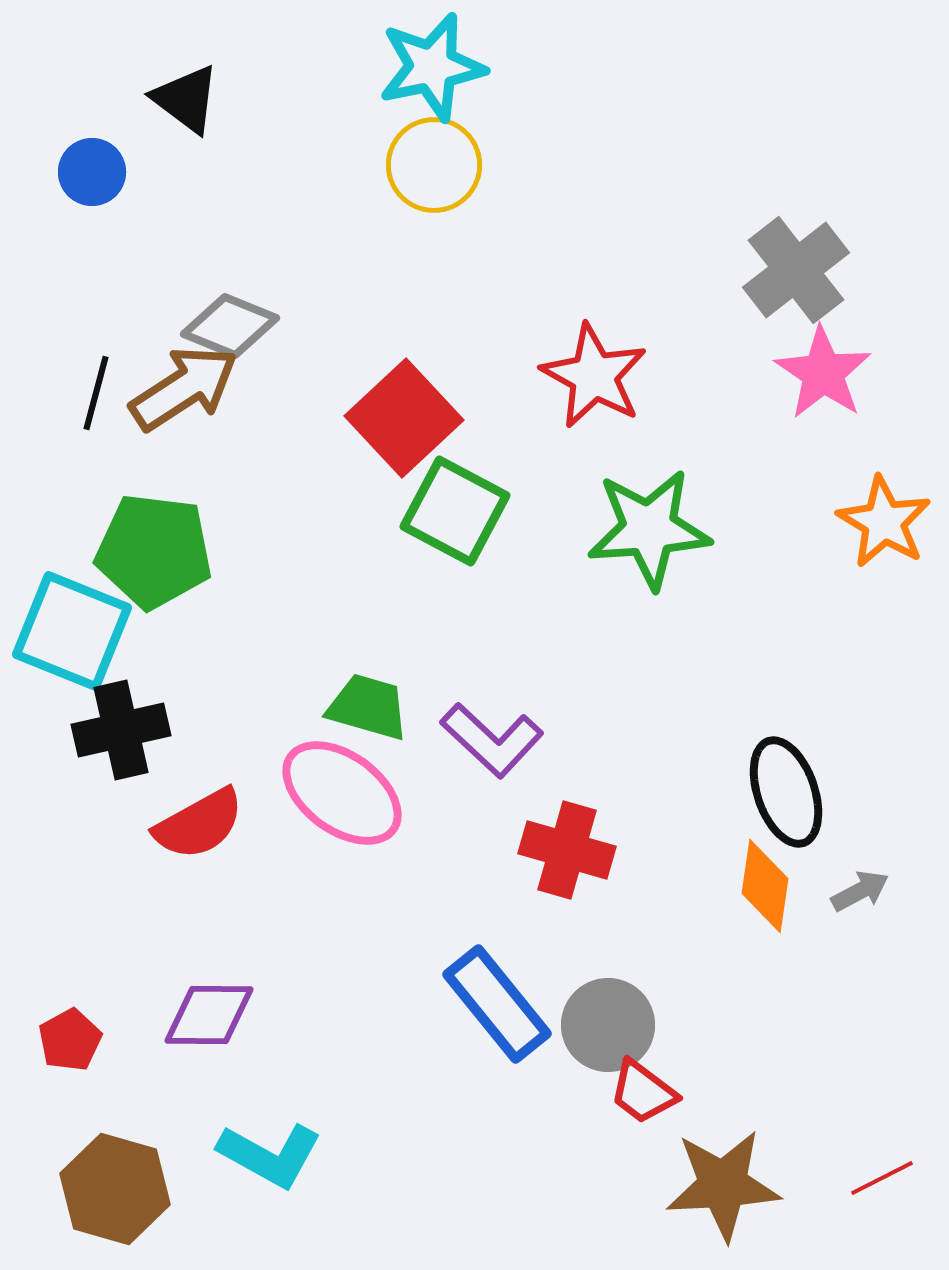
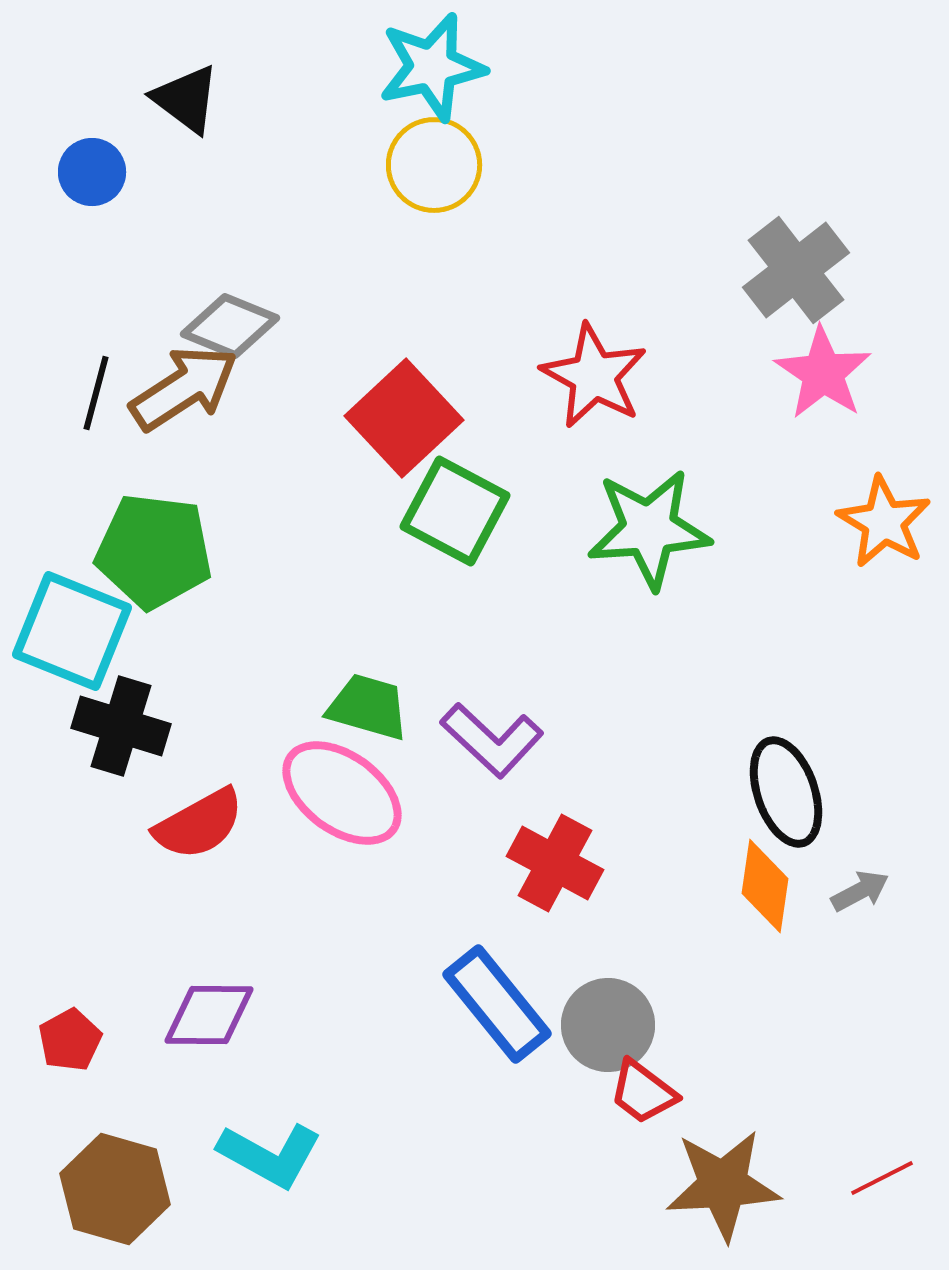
black cross: moved 4 px up; rotated 30 degrees clockwise
red cross: moved 12 px left, 13 px down; rotated 12 degrees clockwise
